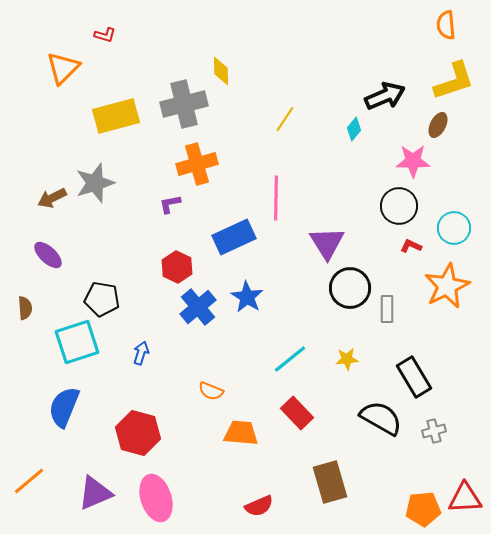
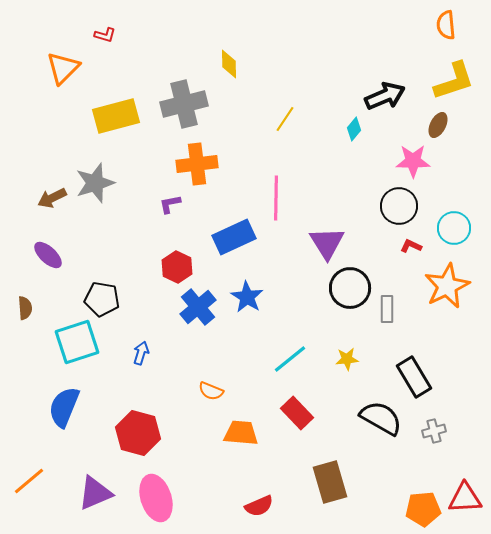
yellow diamond at (221, 71): moved 8 px right, 7 px up
orange cross at (197, 164): rotated 9 degrees clockwise
